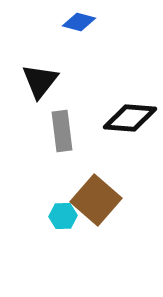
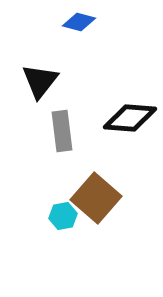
brown square: moved 2 px up
cyan hexagon: rotated 8 degrees counterclockwise
